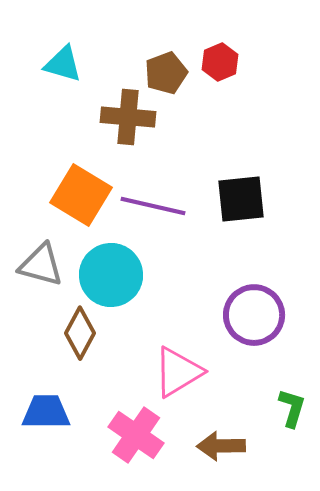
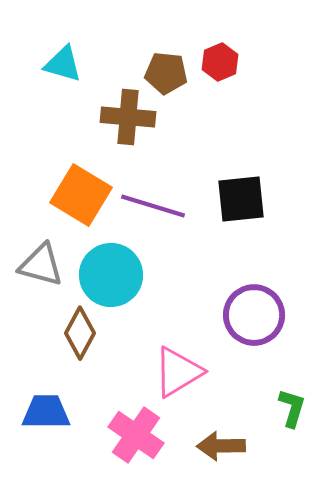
brown pentagon: rotated 27 degrees clockwise
purple line: rotated 4 degrees clockwise
